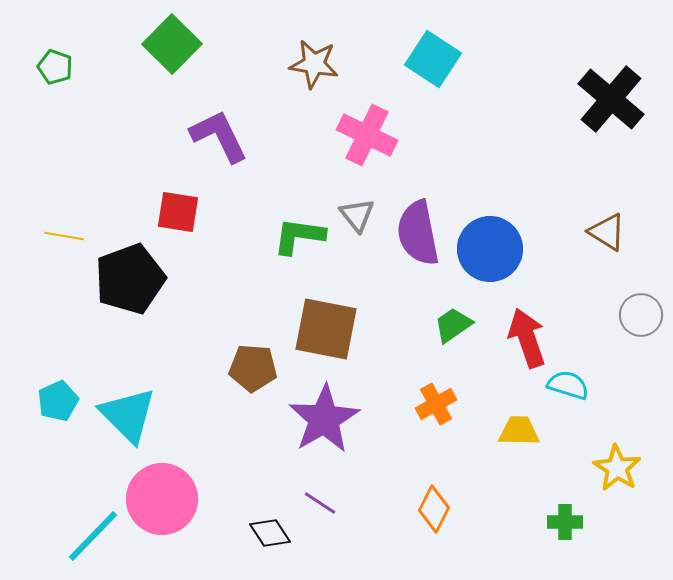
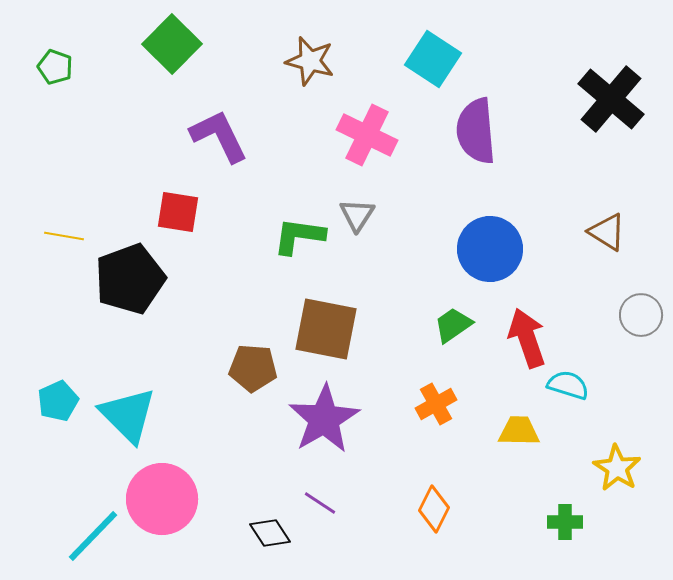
brown star: moved 4 px left, 3 px up; rotated 6 degrees clockwise
gray triangle: rotated 12 degrees clockwise
purple semicircle: moved 58 px right, 102 px up; rotated 6 degrees clockwise
